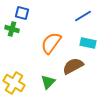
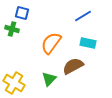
green triangle: moved 1 px right, 3 px up
